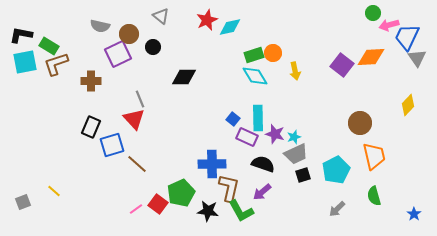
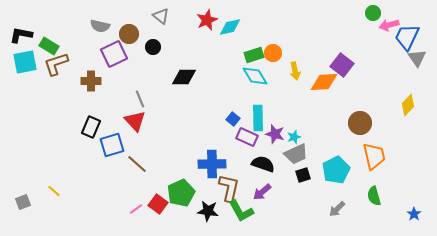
purple square at (118, 54): moved 4 px left
orange diamond at (371, 57): moved 47 px left, 25 px down
red triangle at (134, 119): moved 1 px right, 2 px down
